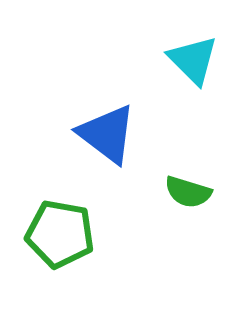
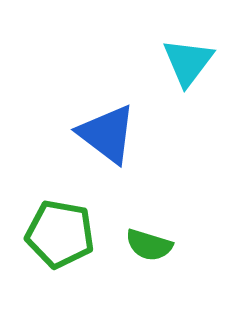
cyan triangle: moved 5 px left, 2 px down; rotated 22 degrees clockwise
green semicircle: moved 39 px left, 53 px down
